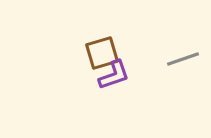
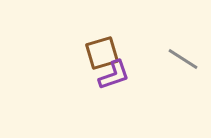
gray line: rotated 52 degrees clockwise
